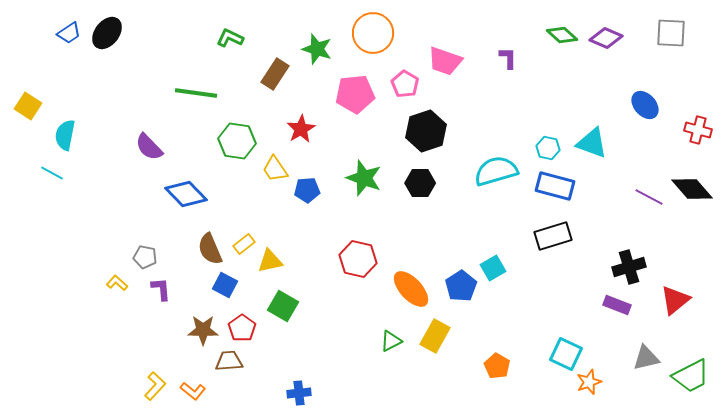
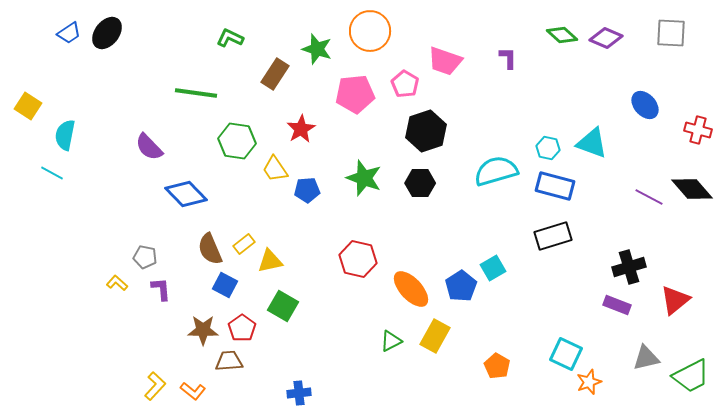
orange circle at (373, 33): moved 3 px left, 2 px up
